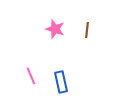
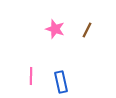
brown line: rotated 21 degrees clockwise
pink line: rotated 24 degrees clockwise
